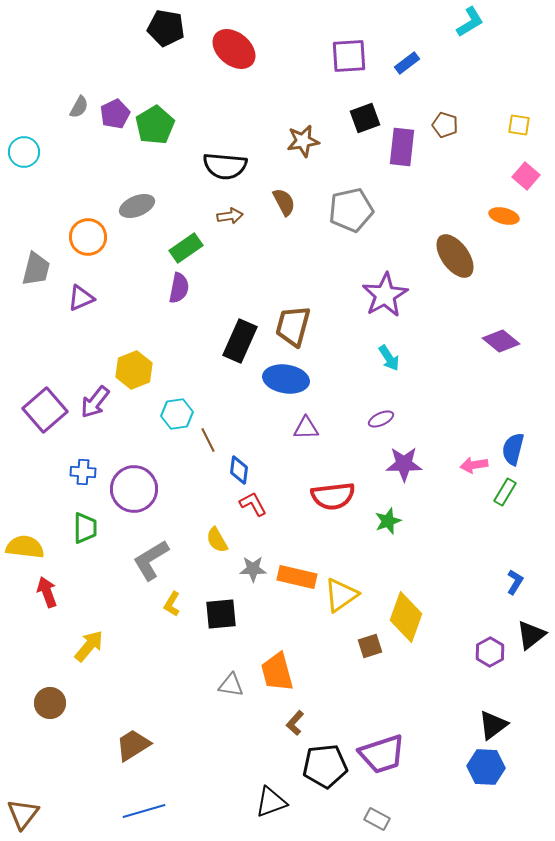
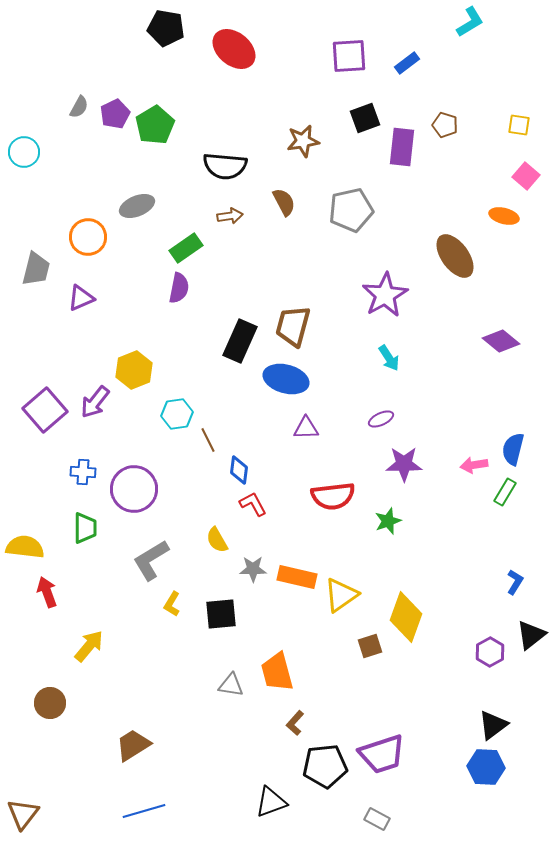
blue ellipse at (286, 379): rotated 6 degrees clockwise
